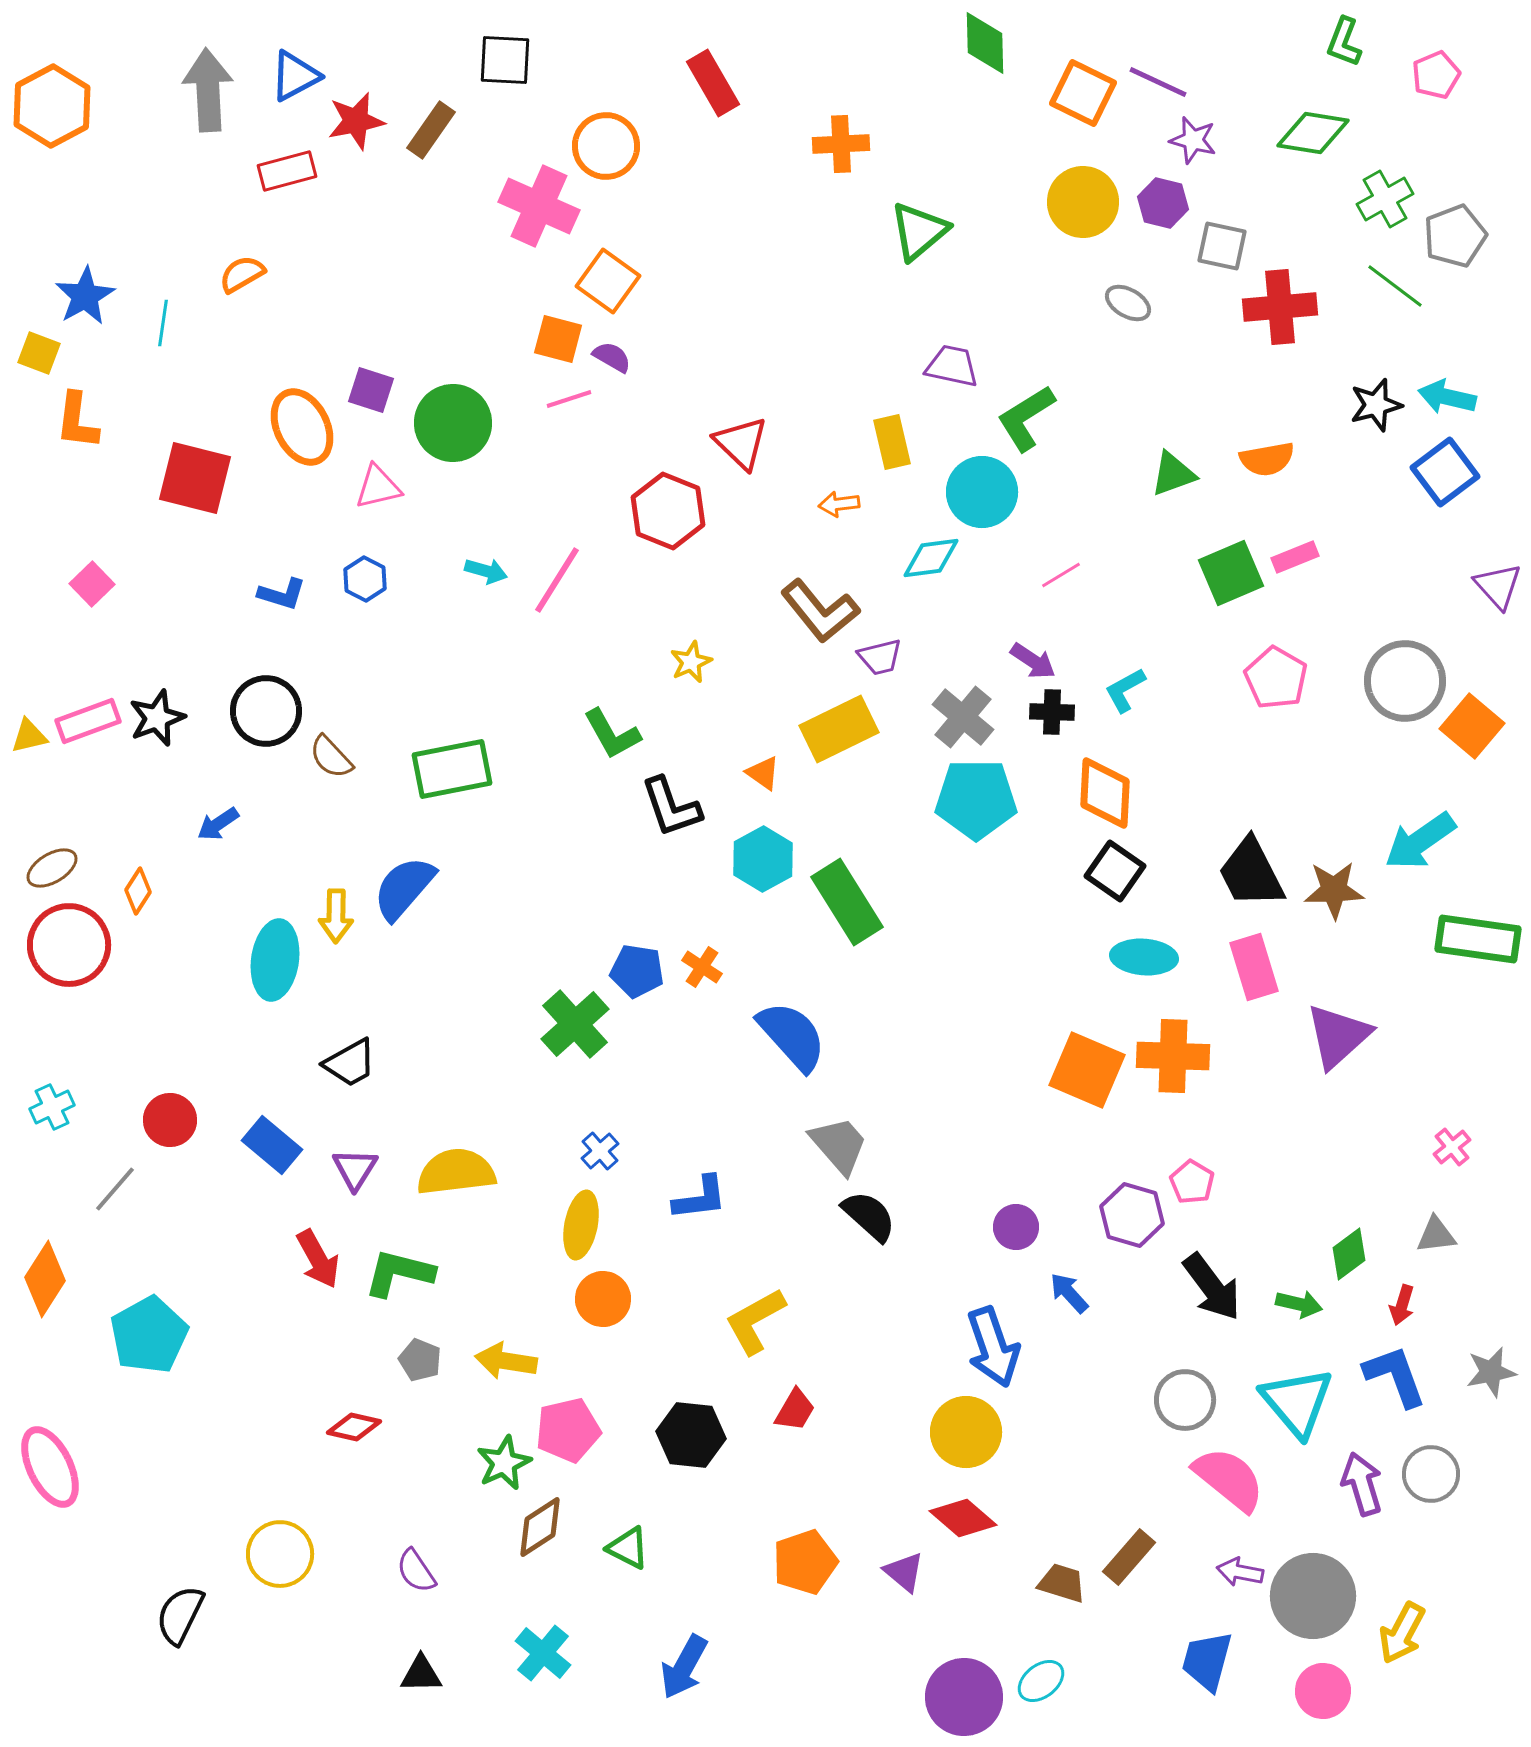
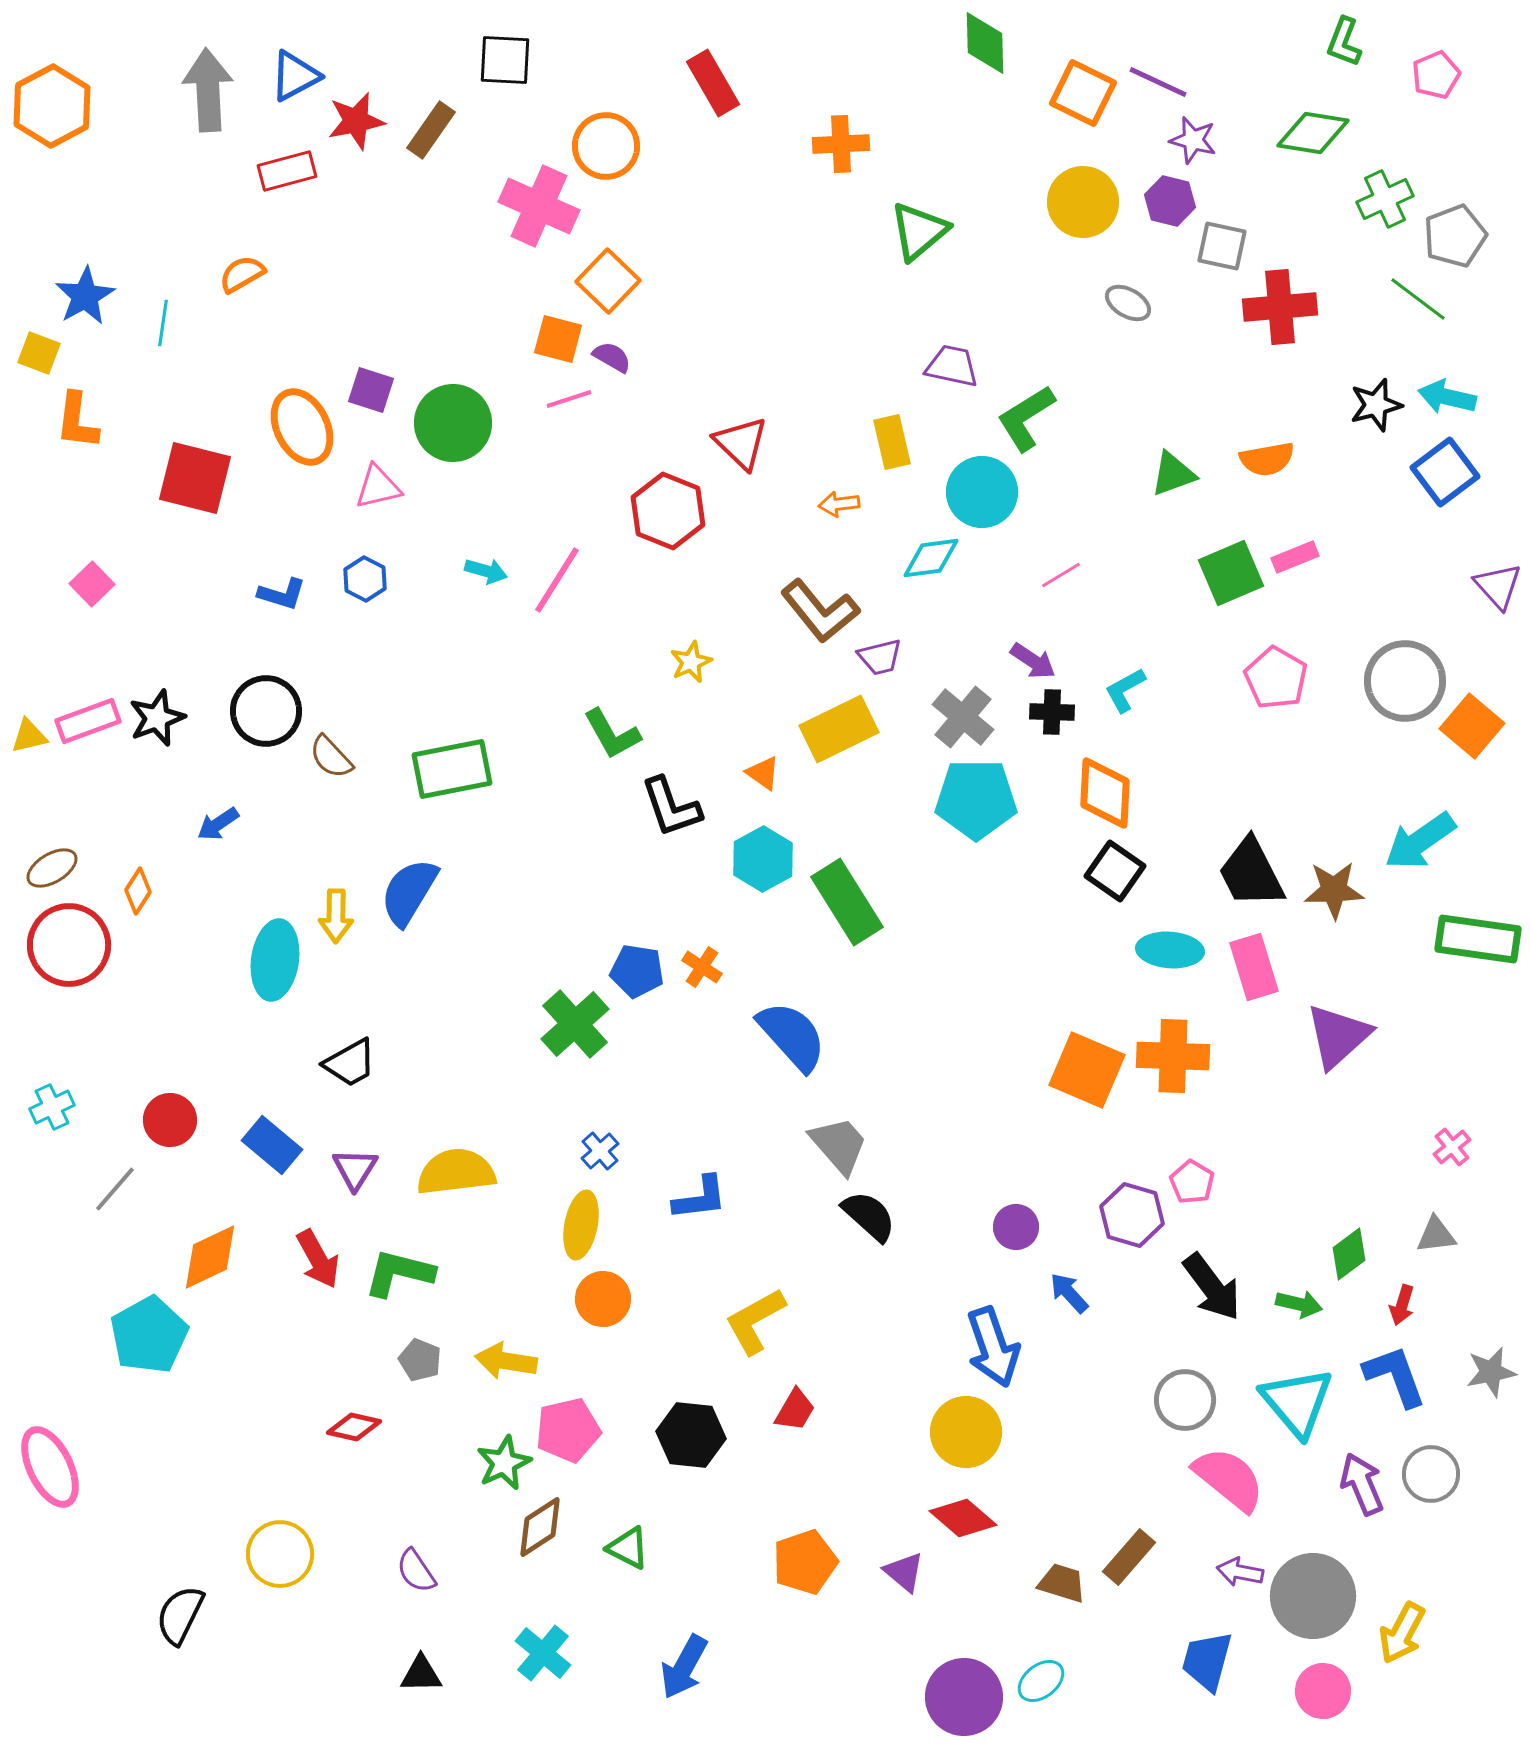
green cross at (1385, 199): rotated 4 degrees clockwise
purple hexagon at (1163, 203): moved 7 px right, 2 px up
orange square at (608, 281): rotated 8 degrees clockwise
green line at (1395, 286): moved 23 px right, 13 px down
blue semicircle at (404, 888): moved 5 px right, 4 px down; rotated 10 degrees counterclockwise
cyan ellipse at (1144, 957): moved 26 px right, 7 px up
orange diamond at (45, 1279): moved 165 px right, 22 px up; rotated 32 degrees clockwise
purple arrow at (1362, 1484): rotated 6 degrees counterclockwise
